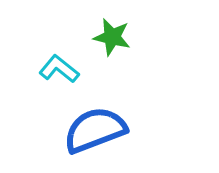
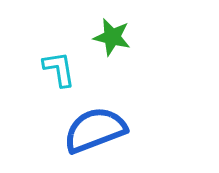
cyan L-shape: rotated 42 degrees clockwise
